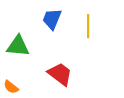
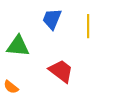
red trapezoid: moved 1 px right, 3 px up
